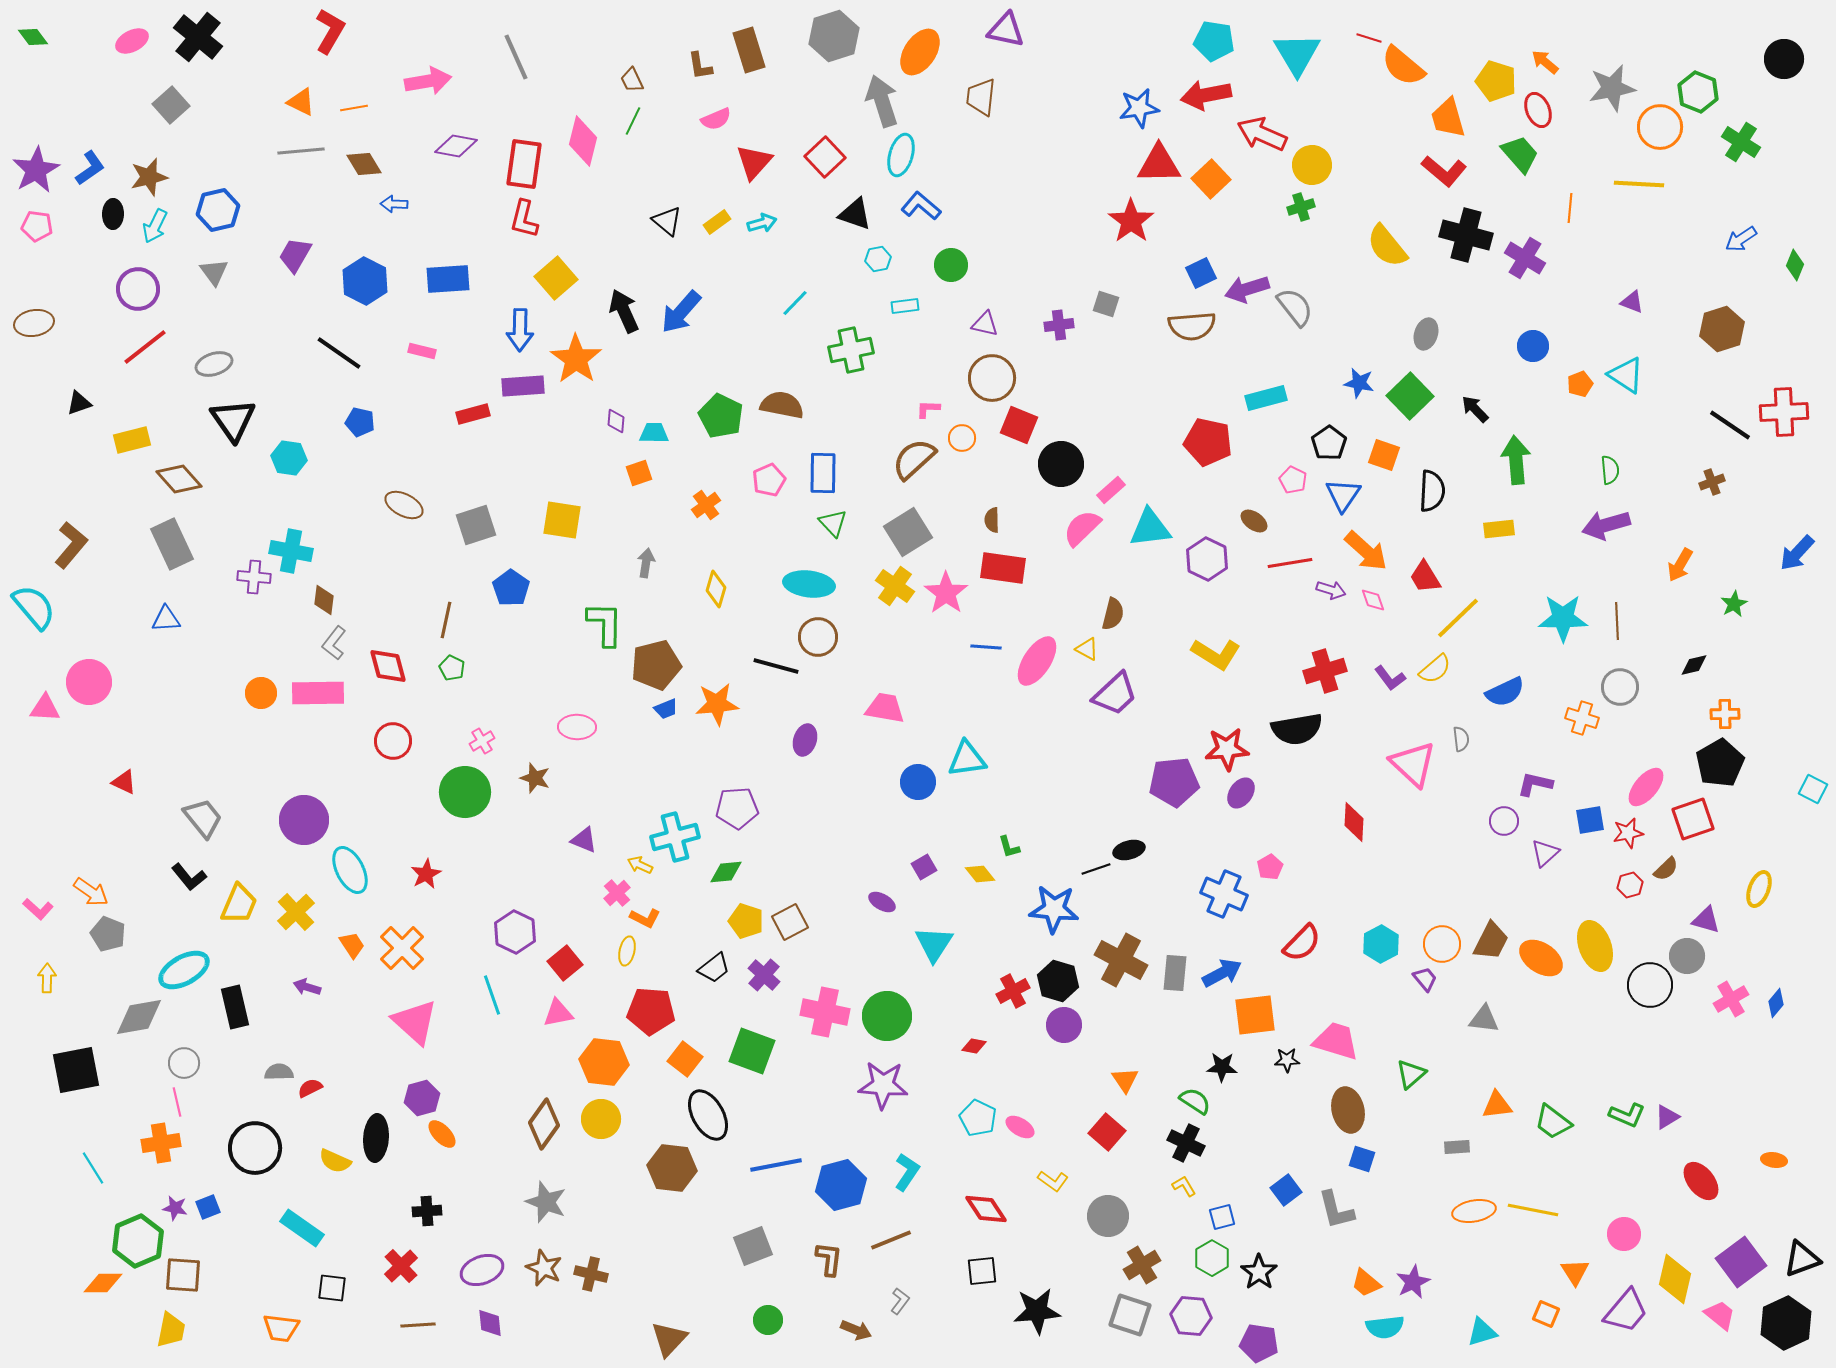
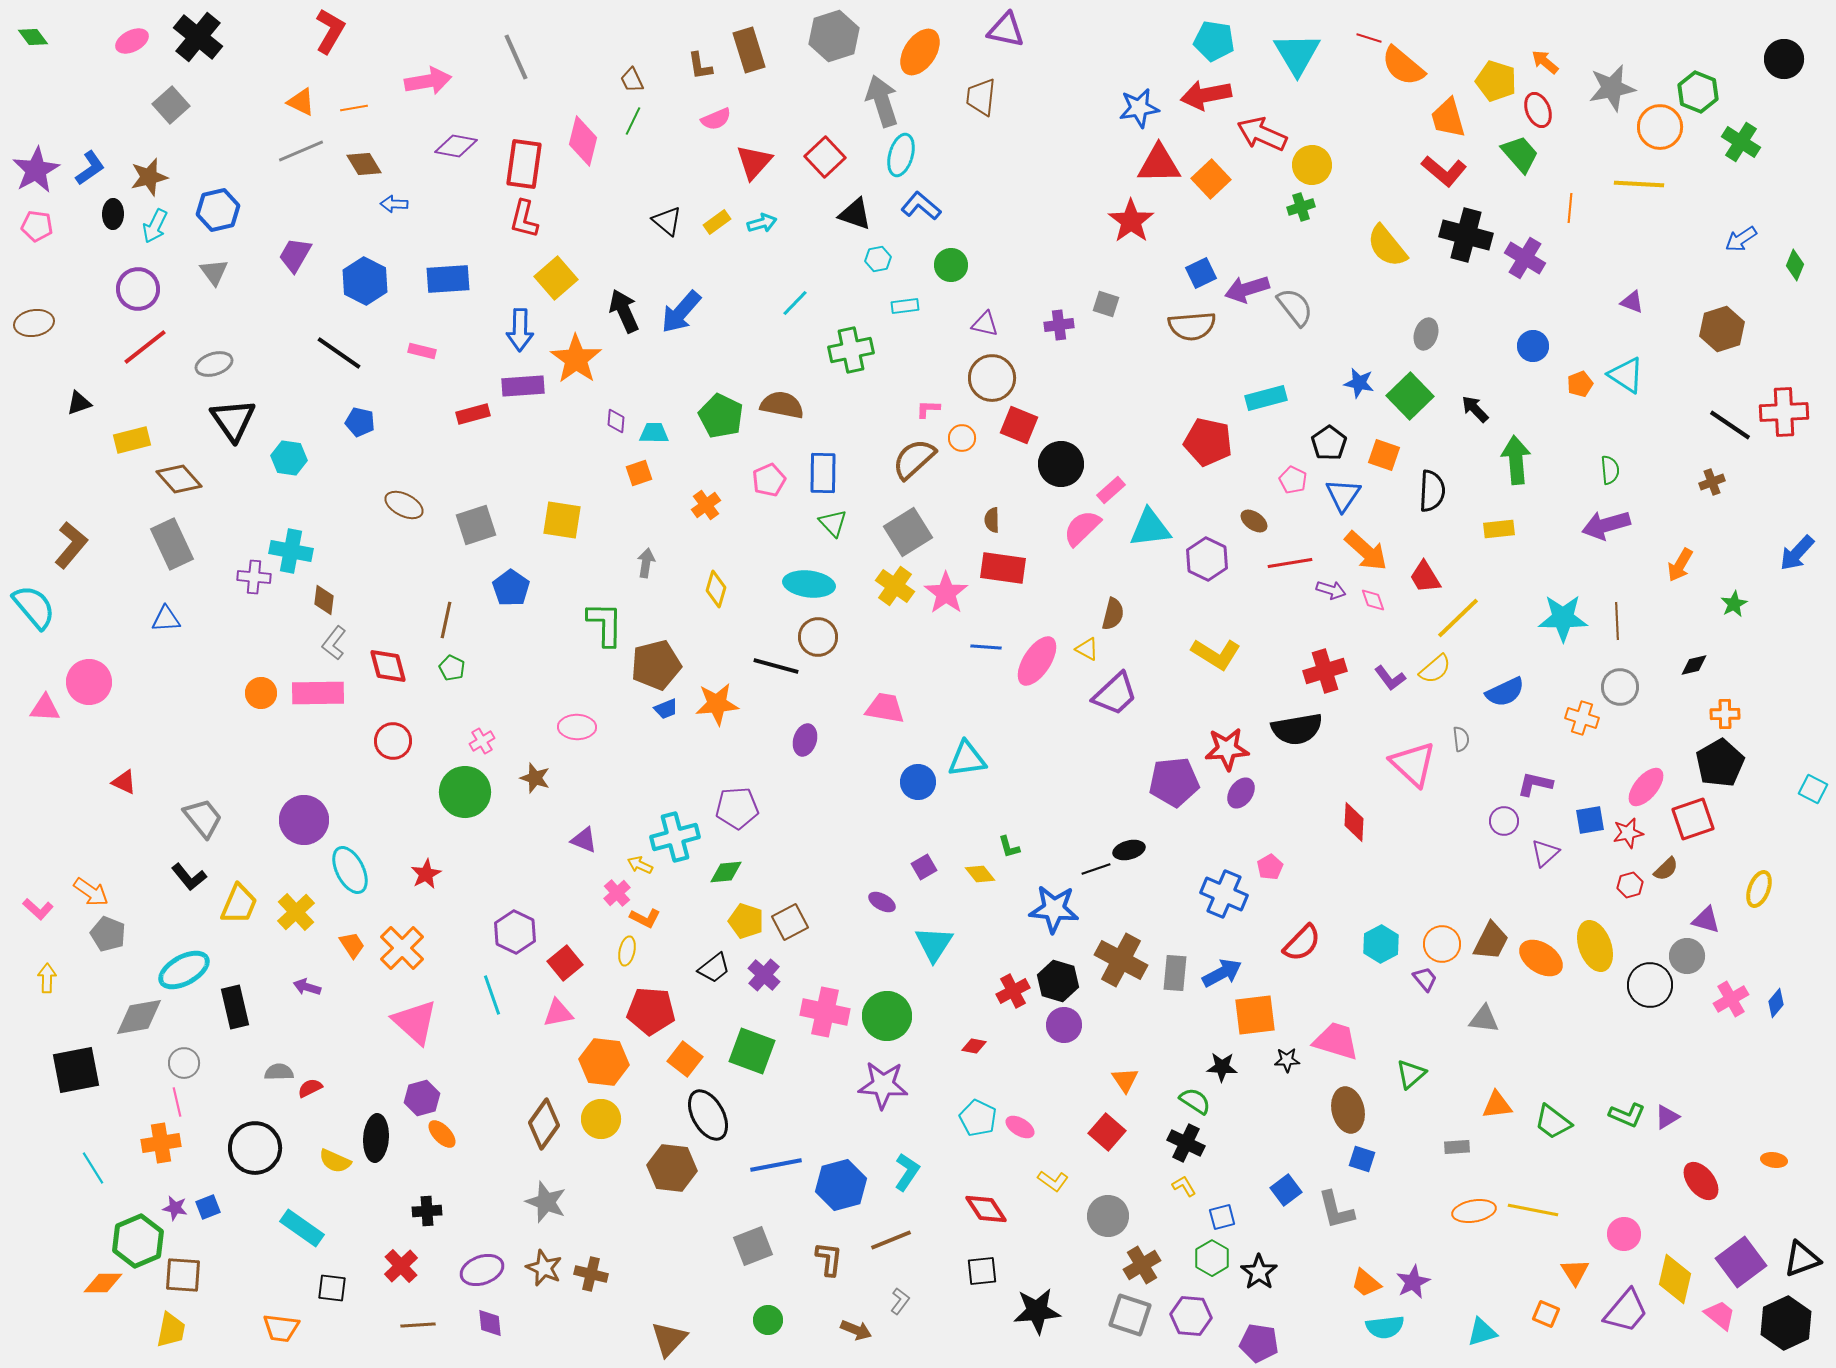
gray line at (301, 151): rotated 18 degrees counterclockwise
